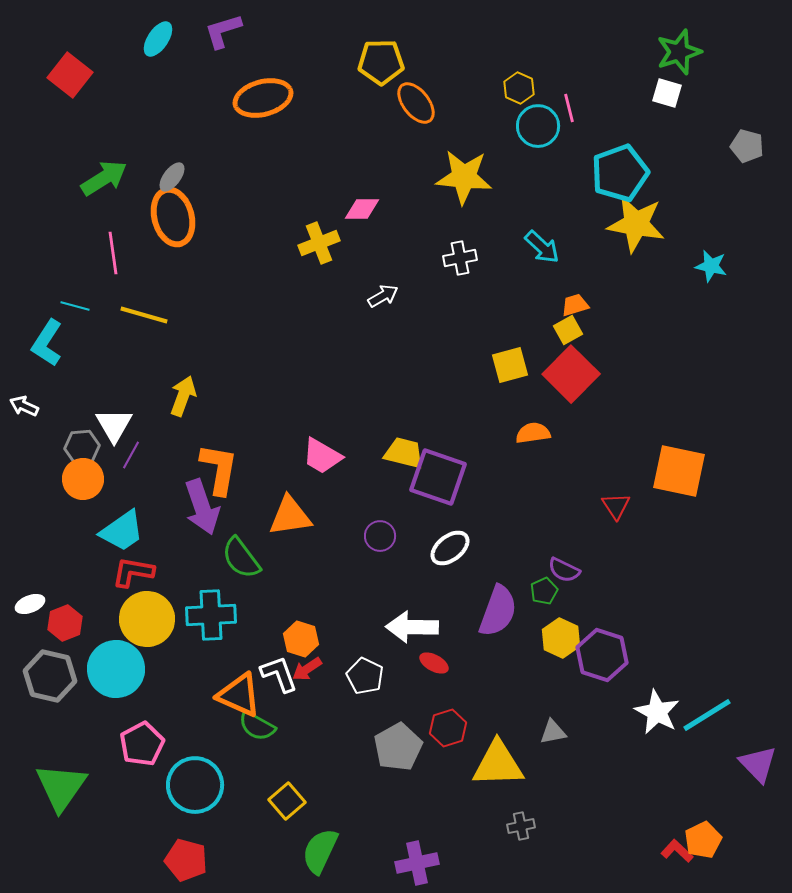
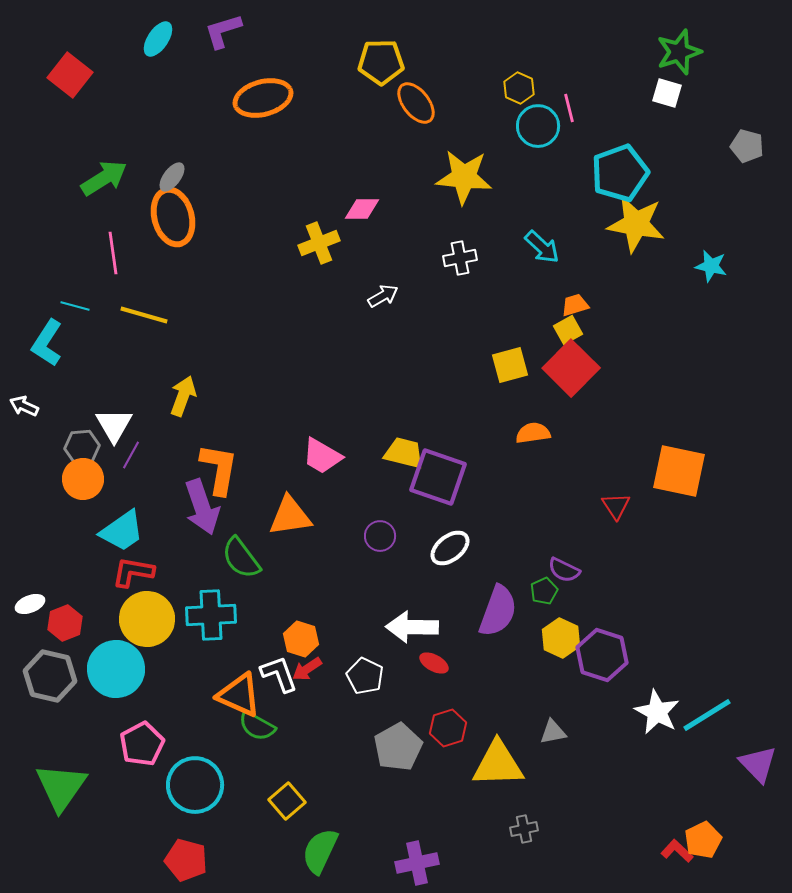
red square at (571, 374): moved 6 px up
gray cross at (521, 826): moved 3 px right, 3 px down
